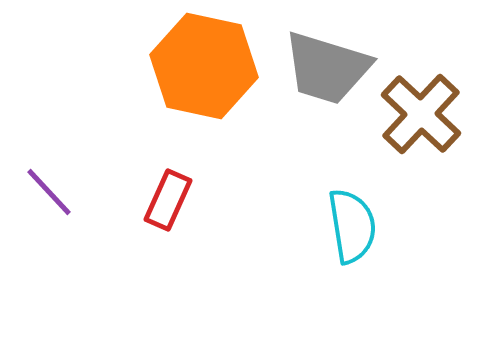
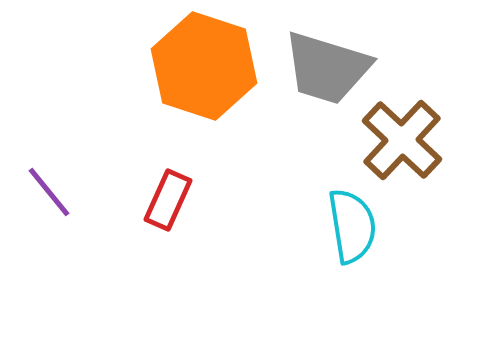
orange hexagon: rotated 6 degrees clockwise
brown cross: moved 19 px left, 26 px down
purple line: rotated 4 degrees clockwise
